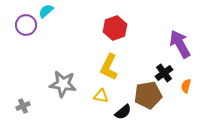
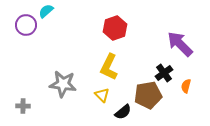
purple arrow: rotated 16 degrees counterclockwise
yellow triangle: moved 1 px right, 1 px up; rotated 35 degrees clockwise
gray cross: rotated 24 degrees clockwise
